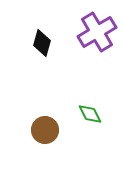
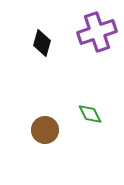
purple cross: rotated 12 degrees clockwise
